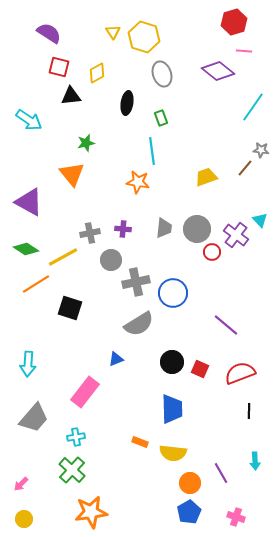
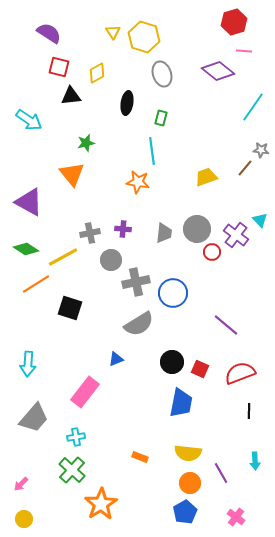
green rectangle at (161, 118): rotated 35 degrees clockwise
gray trapezoid at (164, 228): moved 5 px down
blue trapezoid at (172, 409): moved 9 px right, 6 px up; rotated 12 degrees clockwise
orange rectangle at (140, 442): moved 15 px down
yellow semicircle at (173, 453): moved 15 px right
orange star at (91, 512): moved 10 px right, 8 px up; rotated 24 degrees counterclockwise
blue pentagon at (189, 512): moved 4 px left
pink cross at (236, 517): rotated 18 degrees clockwise
